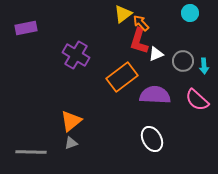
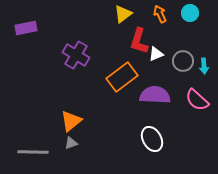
orange arrow: moved 19 px right, 9 px up; rotated 18 degrees clockwise
gray line: moved 2 px right
